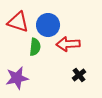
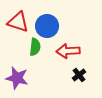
blue circle: moved 1 px left, 1 px down
red arrow: moved 7 px down
purple star: rotated 25 degrees clockwise
